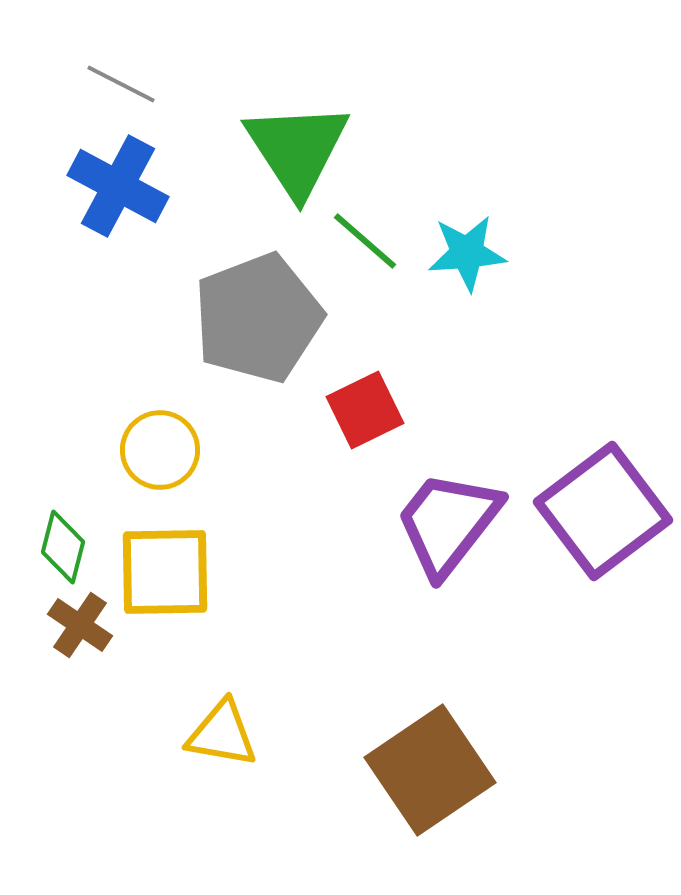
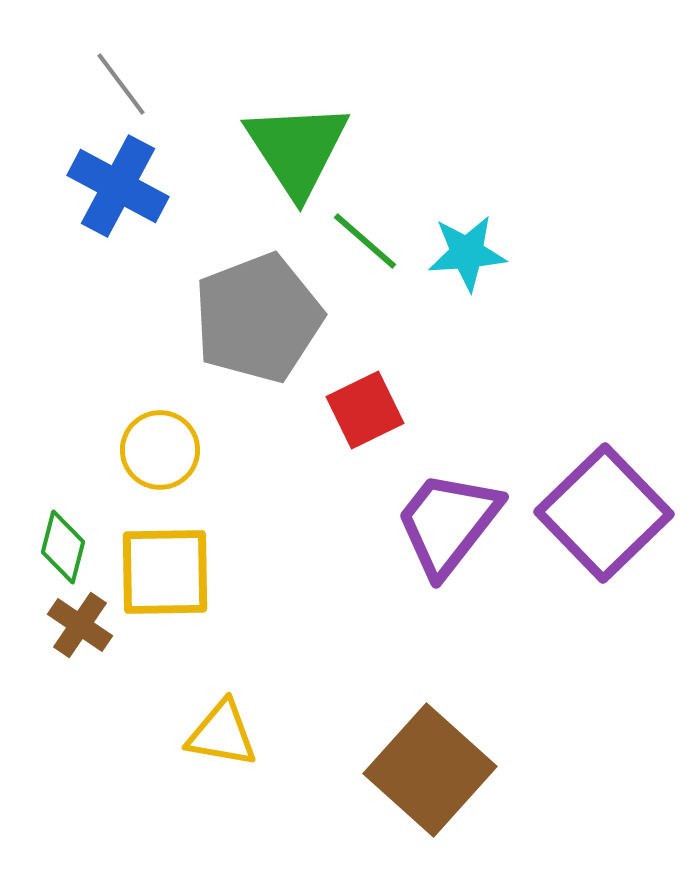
gray line: rotated 26 degrees clockwise
purple square: moved 1 px right, 2 px down; rotated 7 degrees counterclockwise
brown square: rotated 14 degrees counterclockwise
